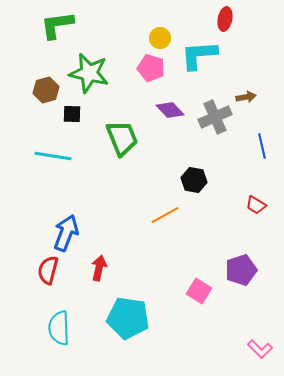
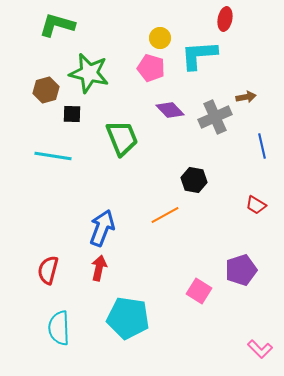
green L-shape: rotated 24 degrees clockwise
blue arrow: moved 36 px right, 5 px up
